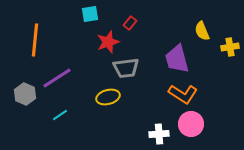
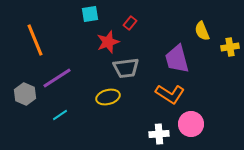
orange line: rotated 28 degrees counterclockwise
orange L-shape: moved 13 px left
